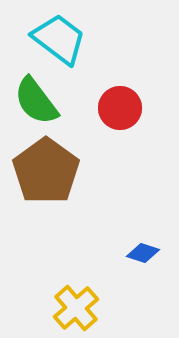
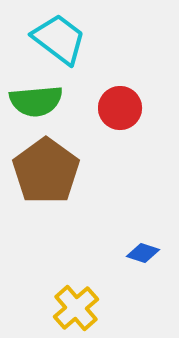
green semicircle: rotated 58 degrees counterclockwise
